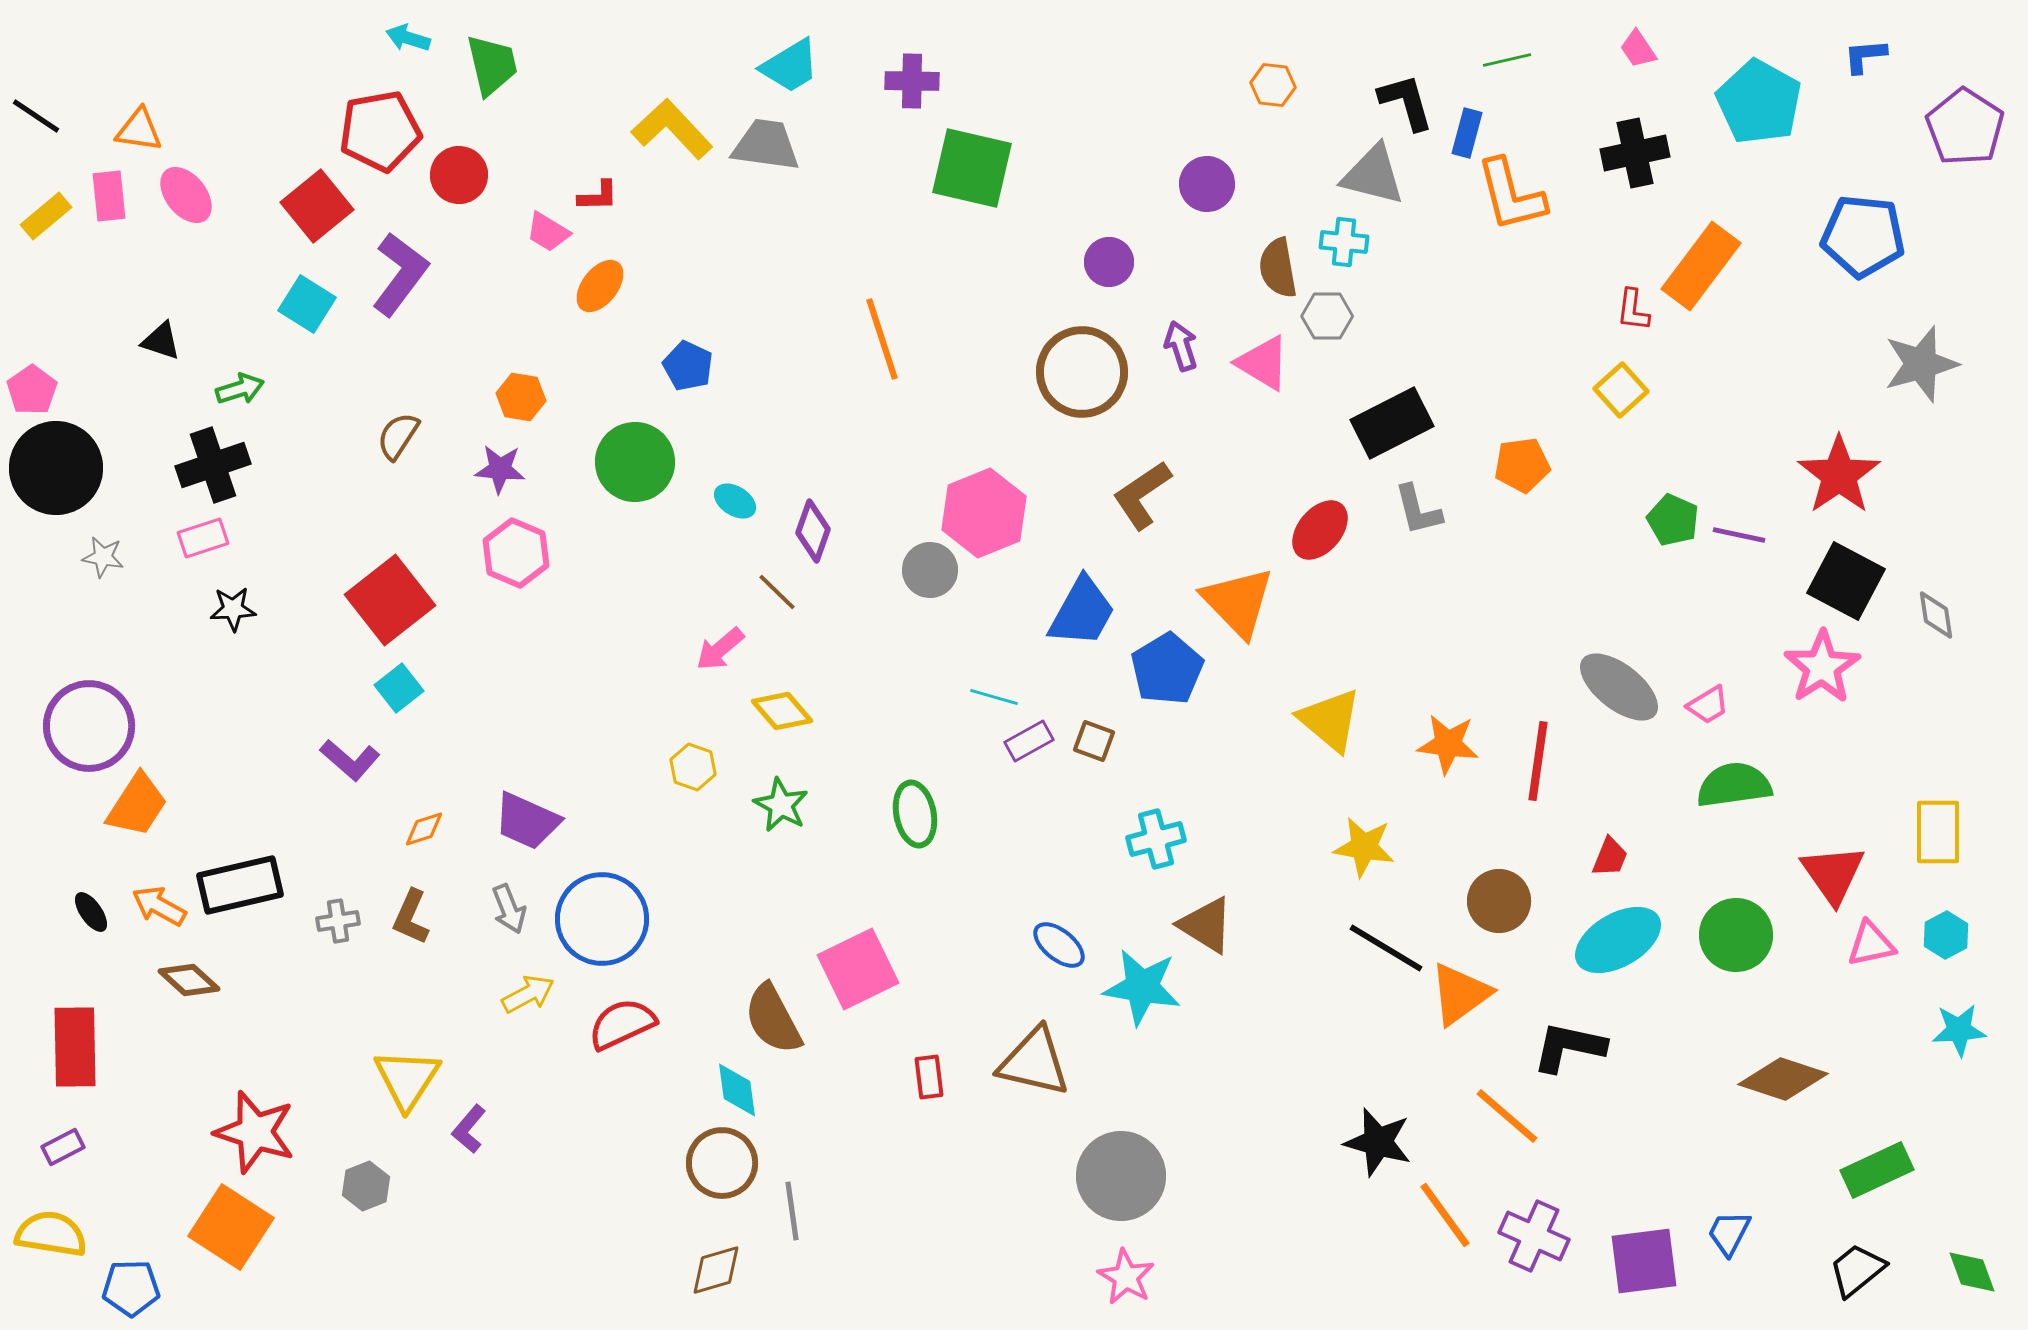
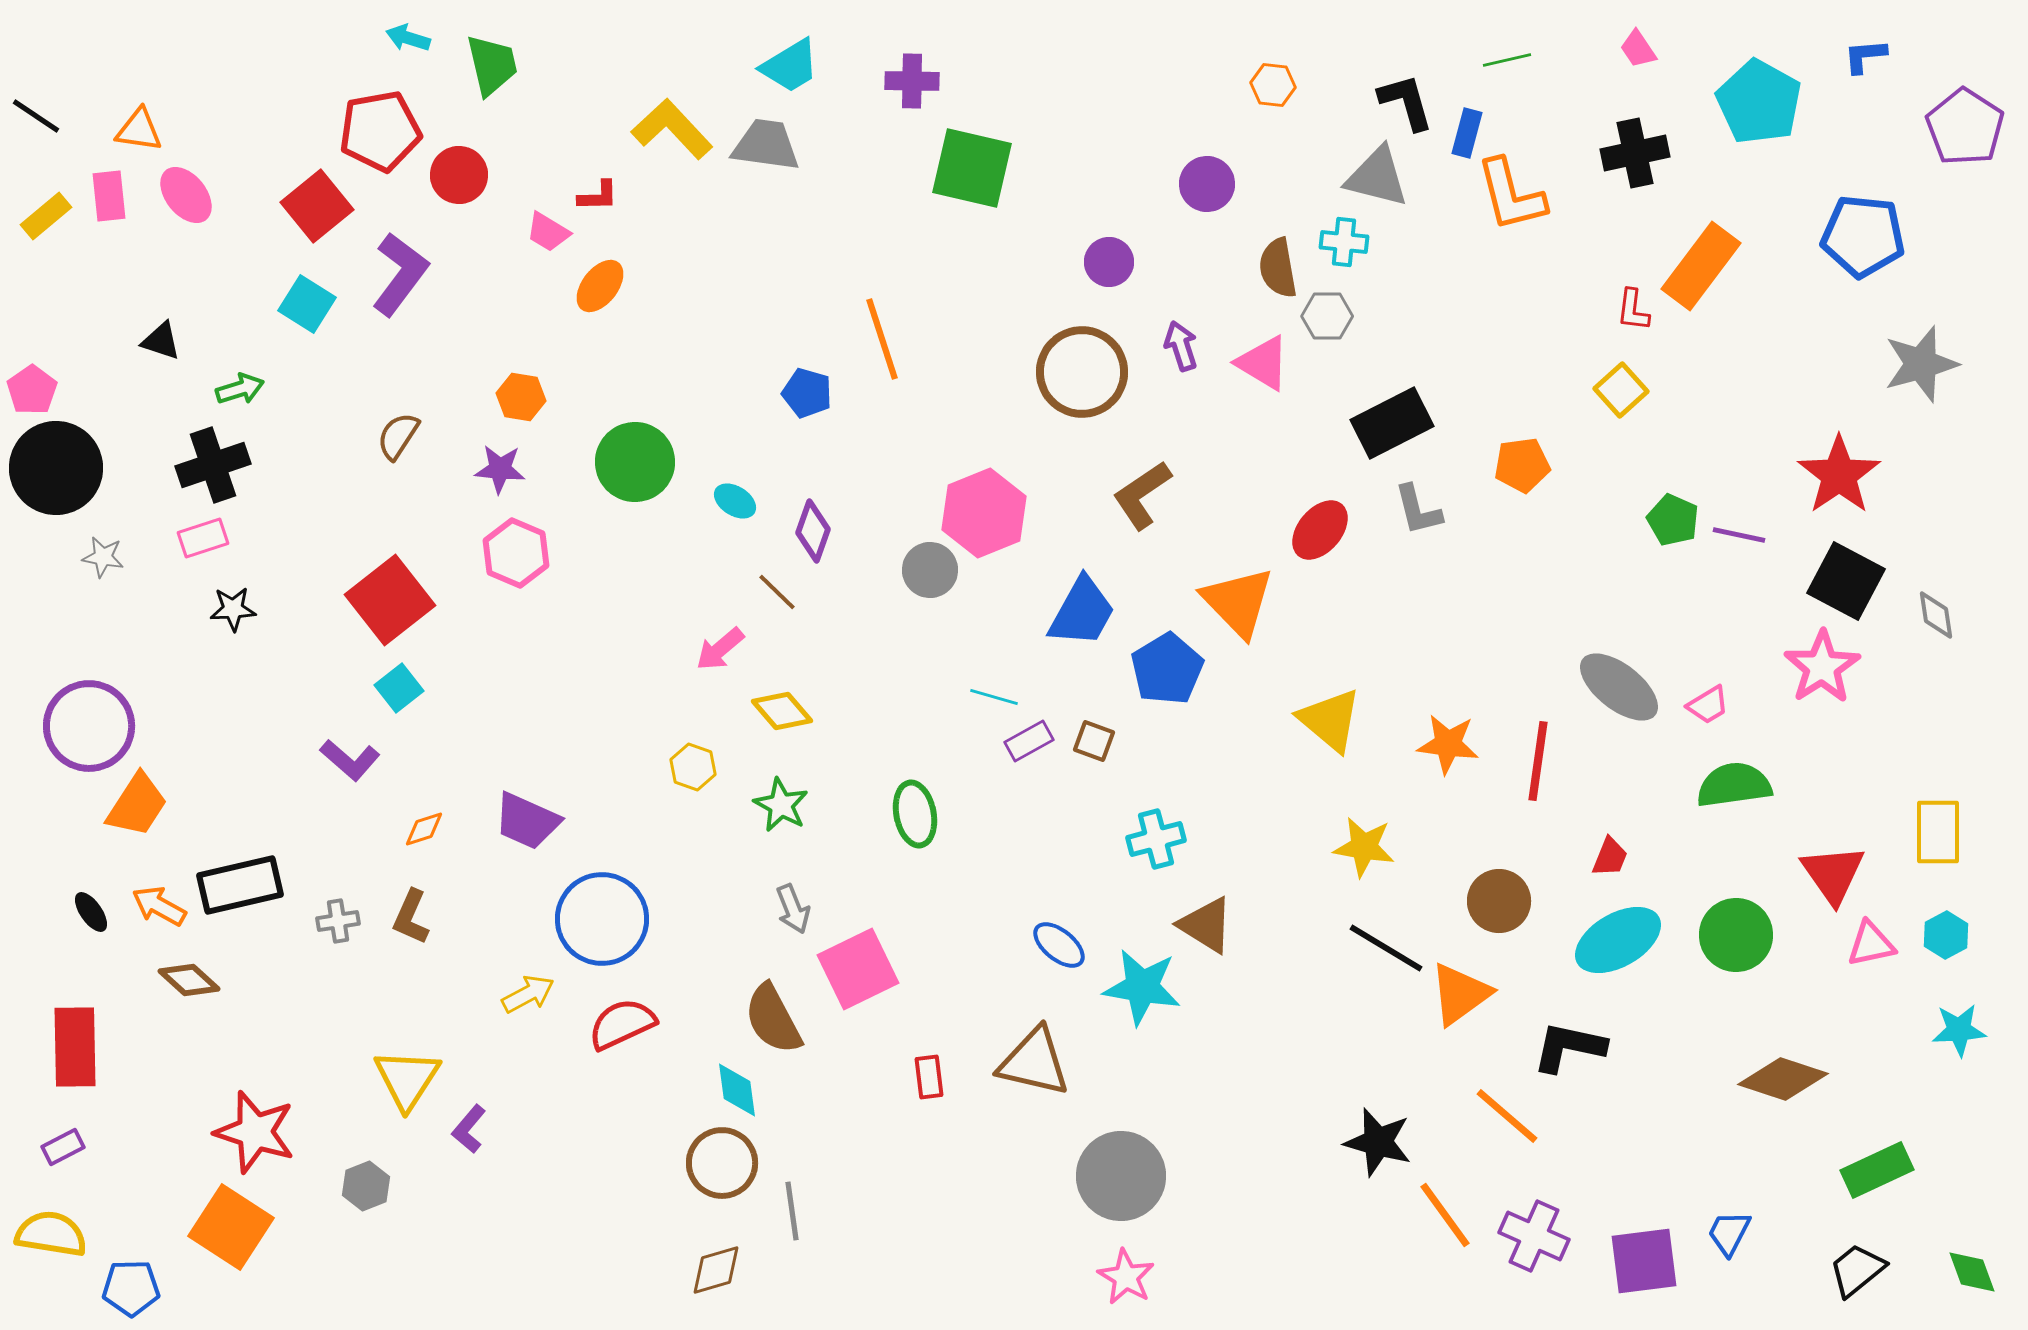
gray triangle at (1373, 175): moved 4 px right, 2 px down
blue pentagon at (688, 366): moved 119 px right, 27 px down; rotated 9 degrees counterclockwise
gray arrow at (509, 909): moved 284 px right
